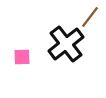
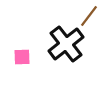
brown line: moved 1 px left, 1 px up
